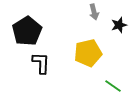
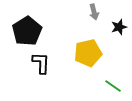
black star: moved 2 px down
